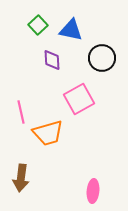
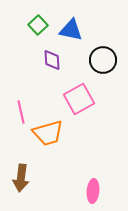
black circle: moved 1 px right, 2 px down
